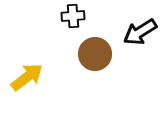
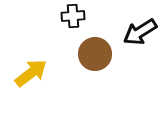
yellow arrow: moved 4 px right, 4 px up
